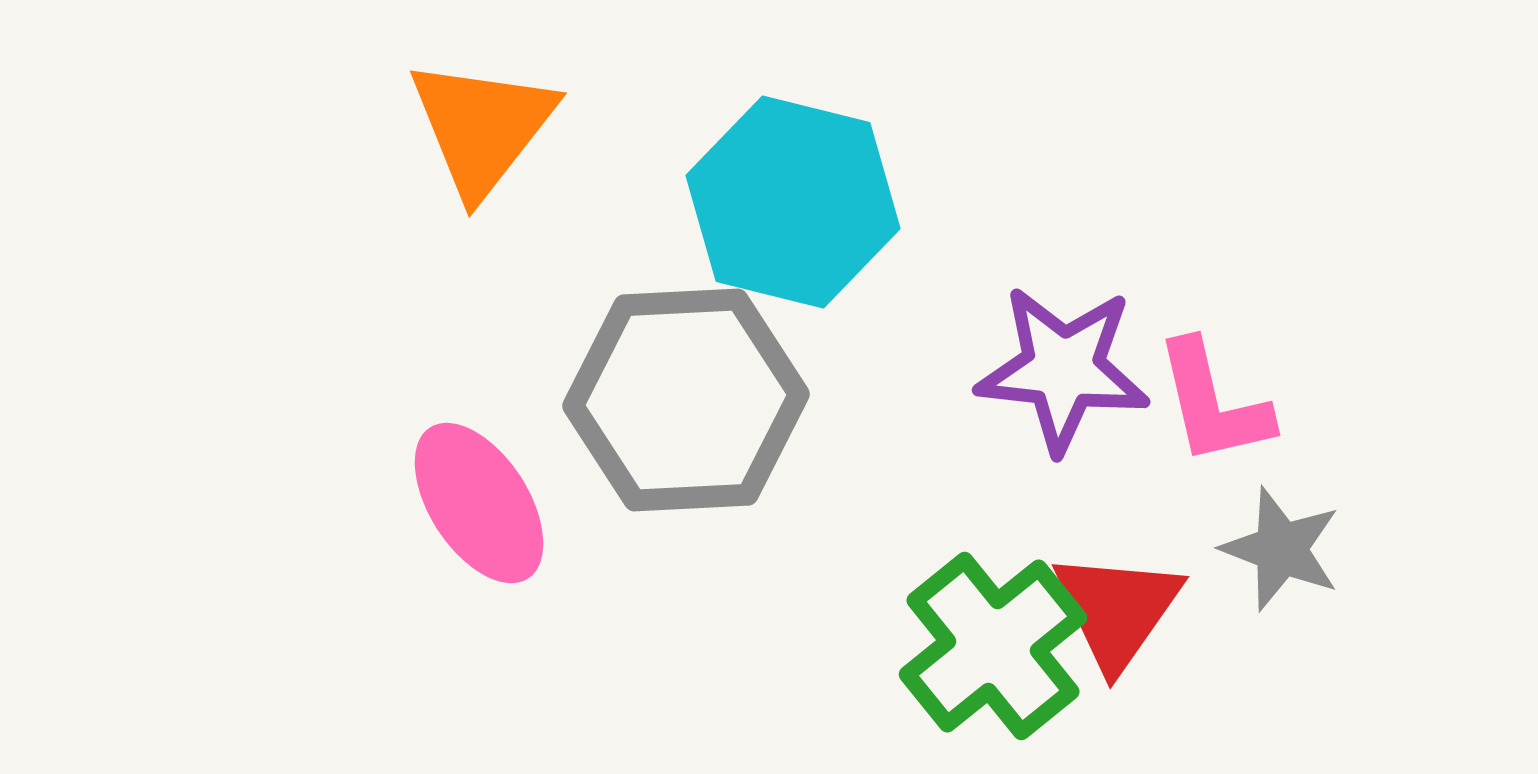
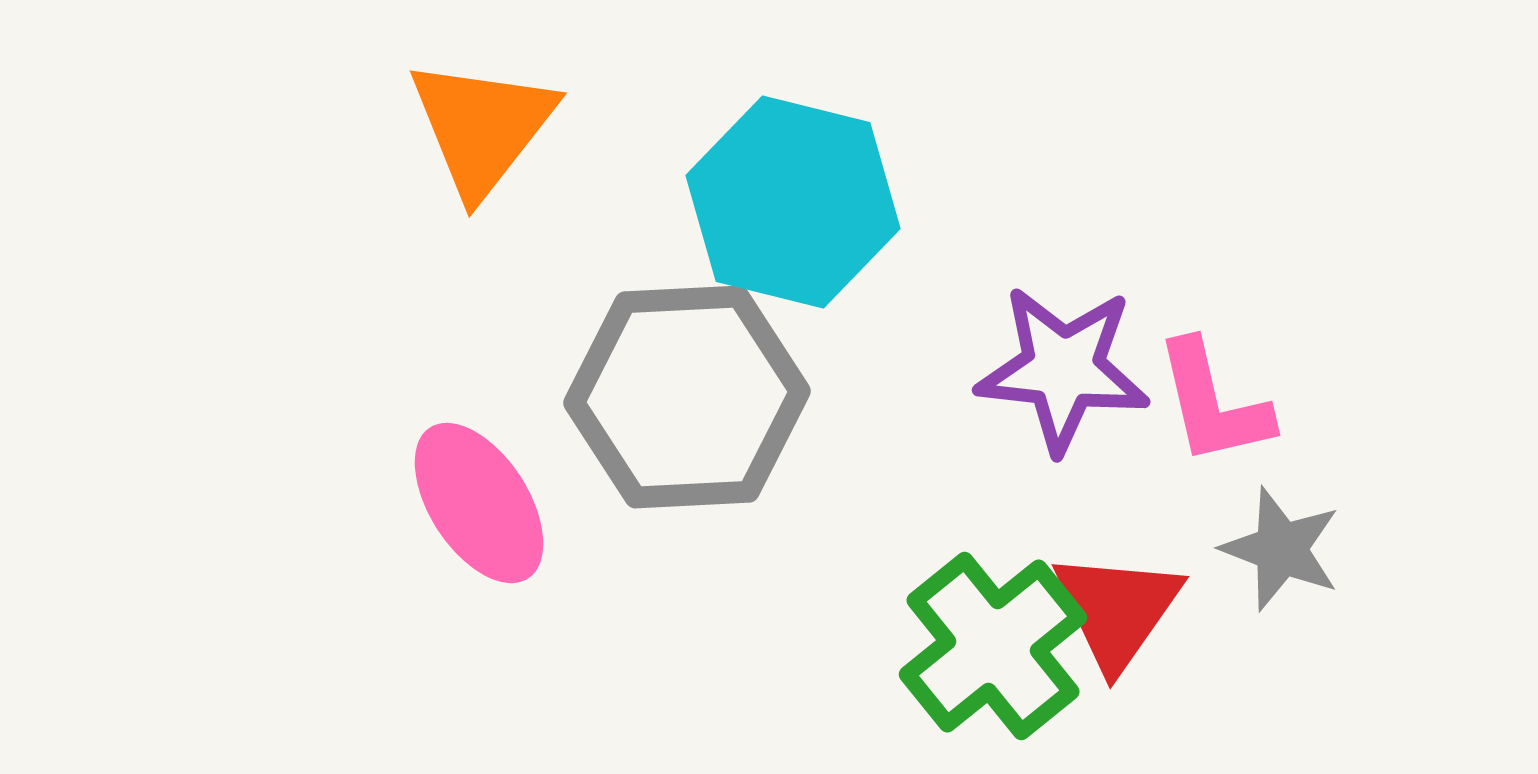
gray hexagon: moved 1 px right, 3 px up
